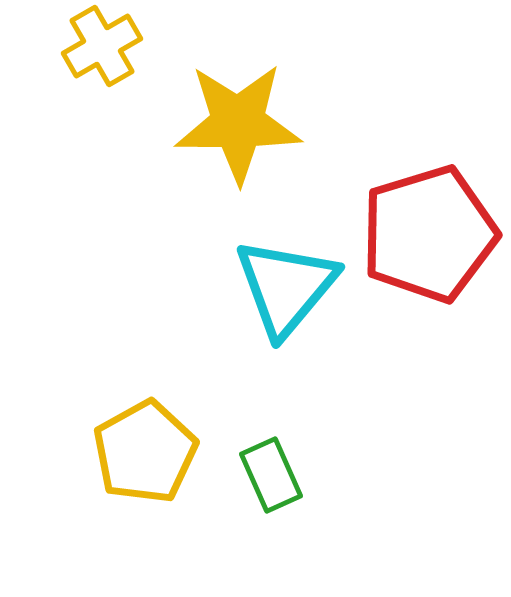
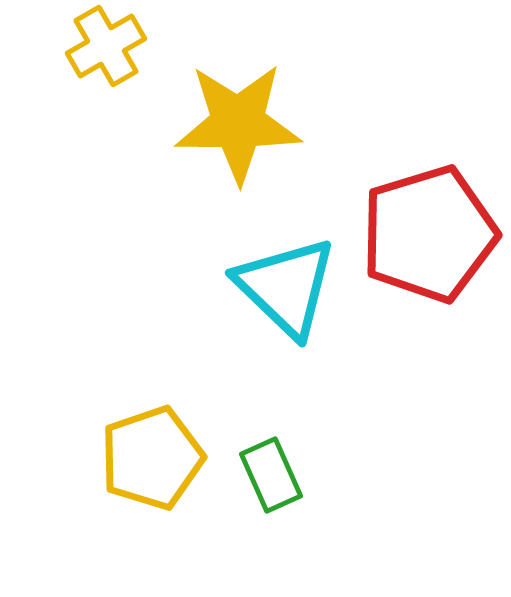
yellow cross: moved 4 px right
cyan triangle: rotated 26 degrees counterclockwise
yellow pentagon: moved 7 px right, 6 px down; rotated 10 degrees clockwise
